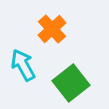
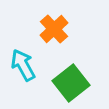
orange cross: moved 2 px right
